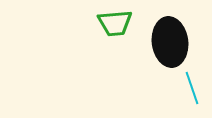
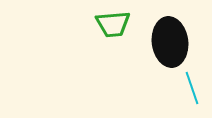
green trapezoid: moved 2 px left, 1 px down
